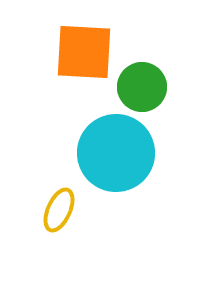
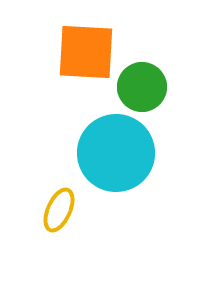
orange square: moved 2 px right
